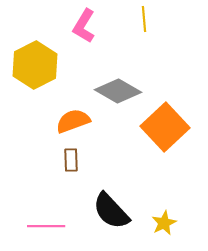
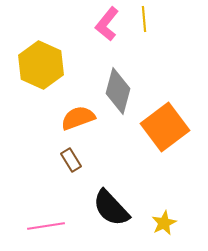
pink L-shape: moved 23 px right, 2 px up; rotated 8 degrees clockwise
yellow hexagon: moved 6 px right; rotated 9 degrees counterclockwise
gray diamond: rotated 75 degrees clockwise
orange semicircle: moved 5 px right, 3 px up
orange square: rotated 6 degrees clockwise
brown rectangle: rotated 30 degrees counterclockwise
black semicircle: moved 3 px up
pink line: rotated 9 degrees counterclockwise
